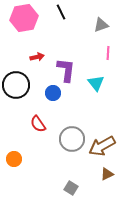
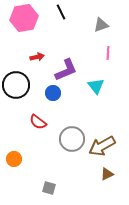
purple L-shape: rotated 60 degrees clockwise
cyan triangle: moved 3 px down
red semicircle: moved 2 px up; rotated 18 degrees counterclockwise
gray square: moved 22 px left; rotated 16 degrees counterclockwise
